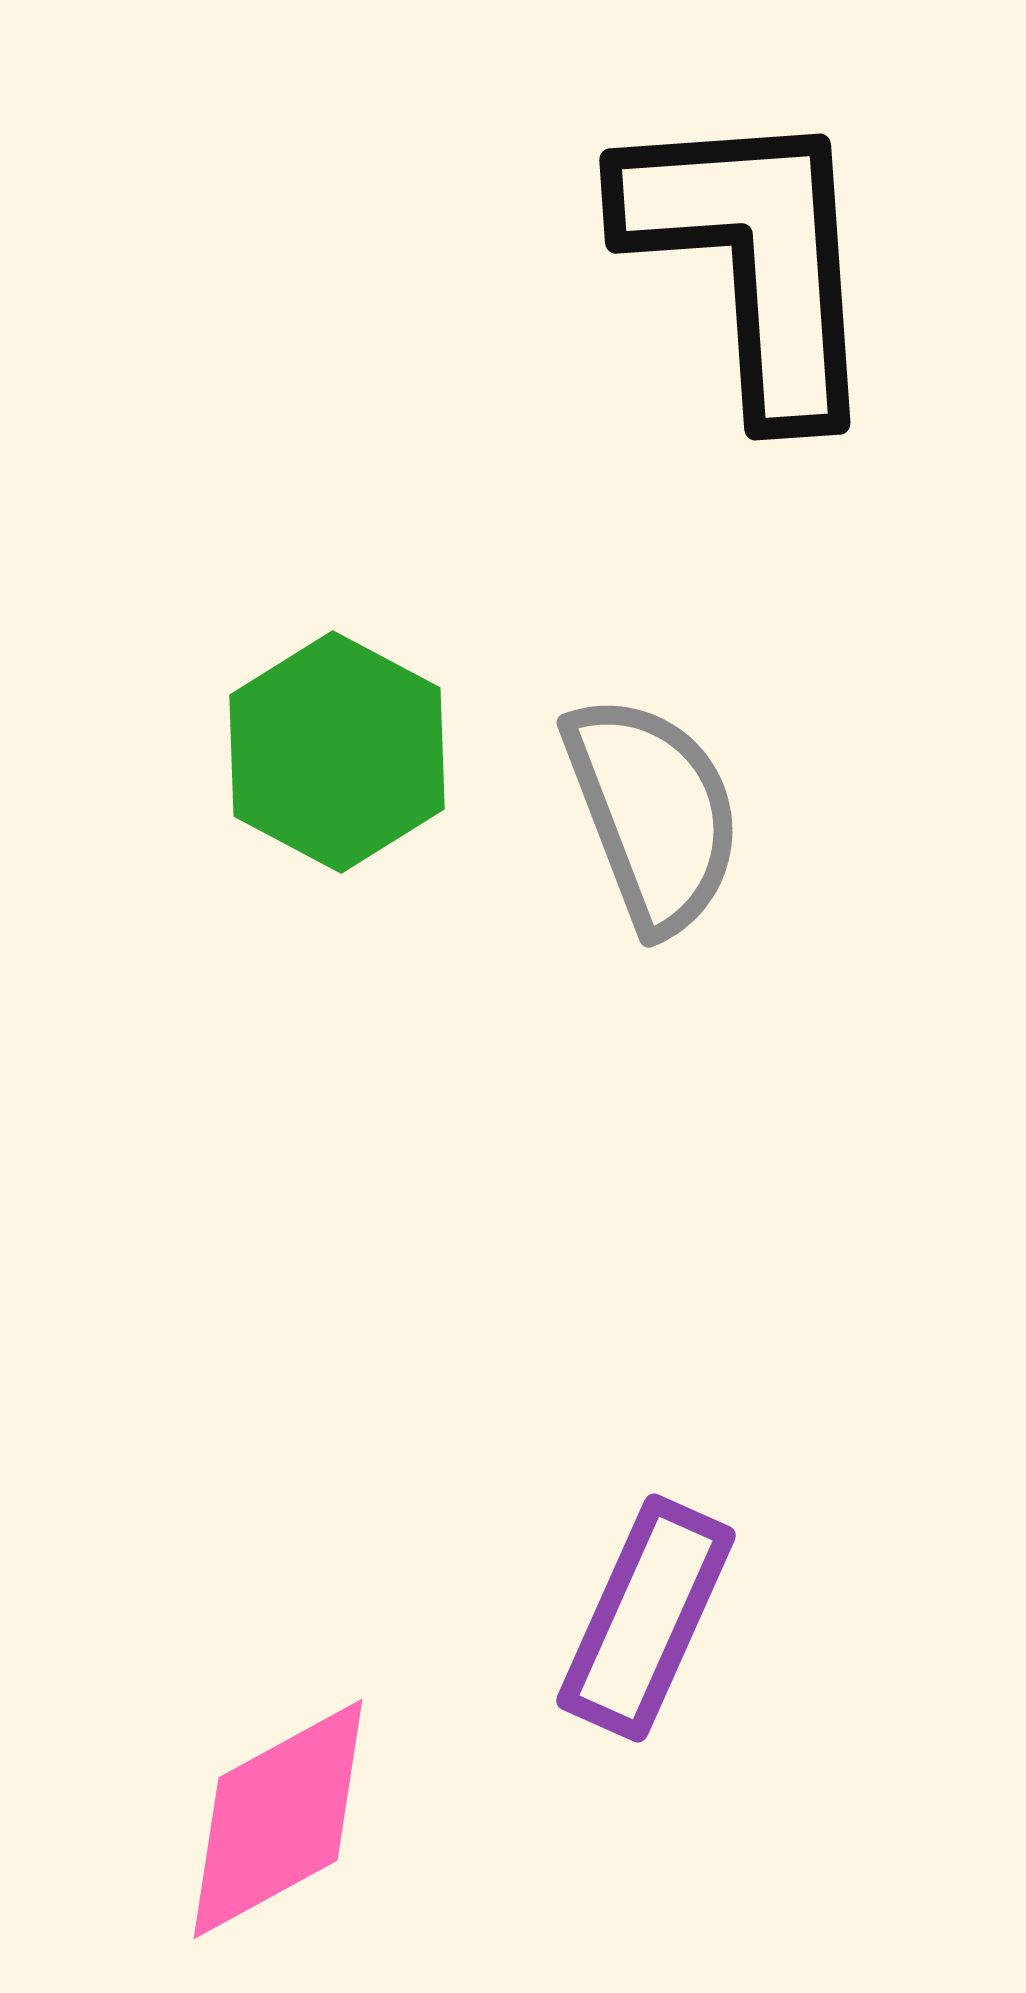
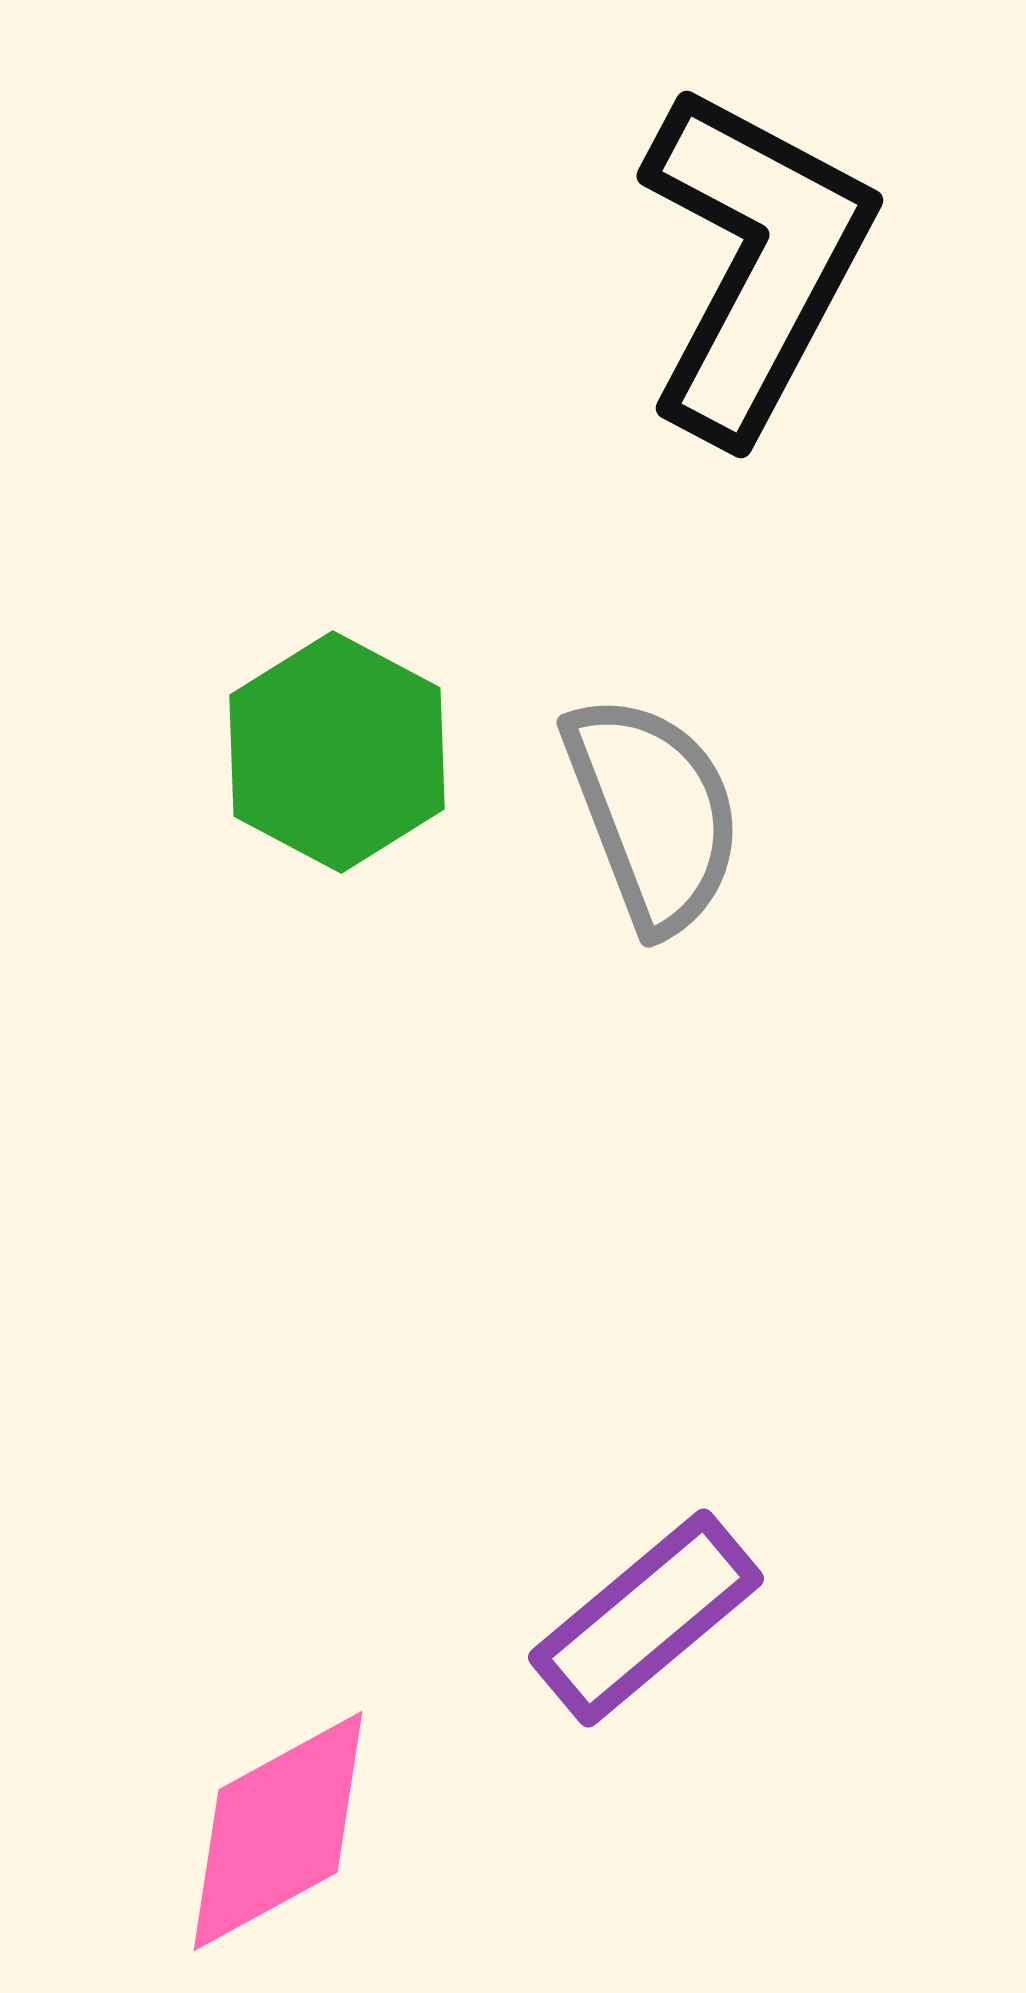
black L-shape: moved 2 px right, 3 px down; rotated 32 degrees clockwise
purple rectangle: rotated 26 degrees clockwise
pink diamond: moved 12 px down
